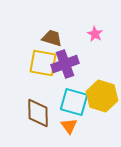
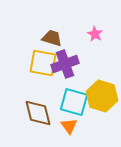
brown diamond: rotated 12 degrees counterclockwise
